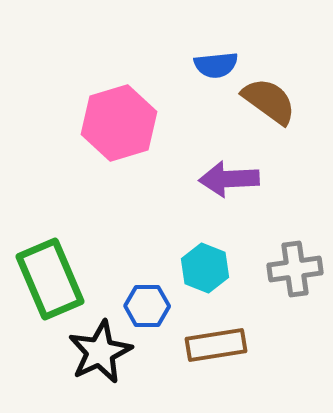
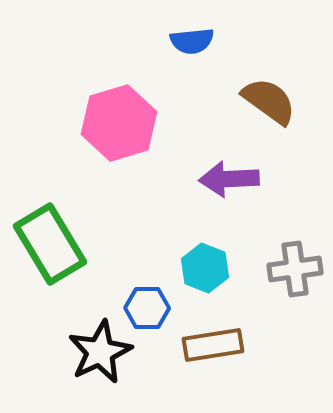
blue semicircle: moved 24 px left, 24 px up
green rectangle: moved 35 px up; rotated 8 degrees counterclockwise
blue hexagon: moved 2 px down
brown rectangle: moved 3 px left
